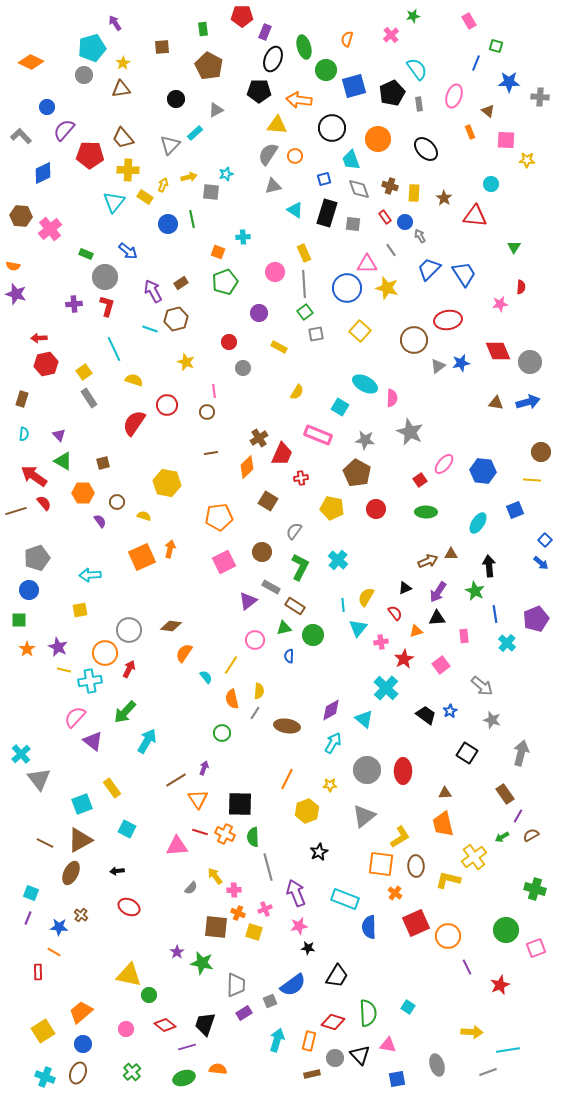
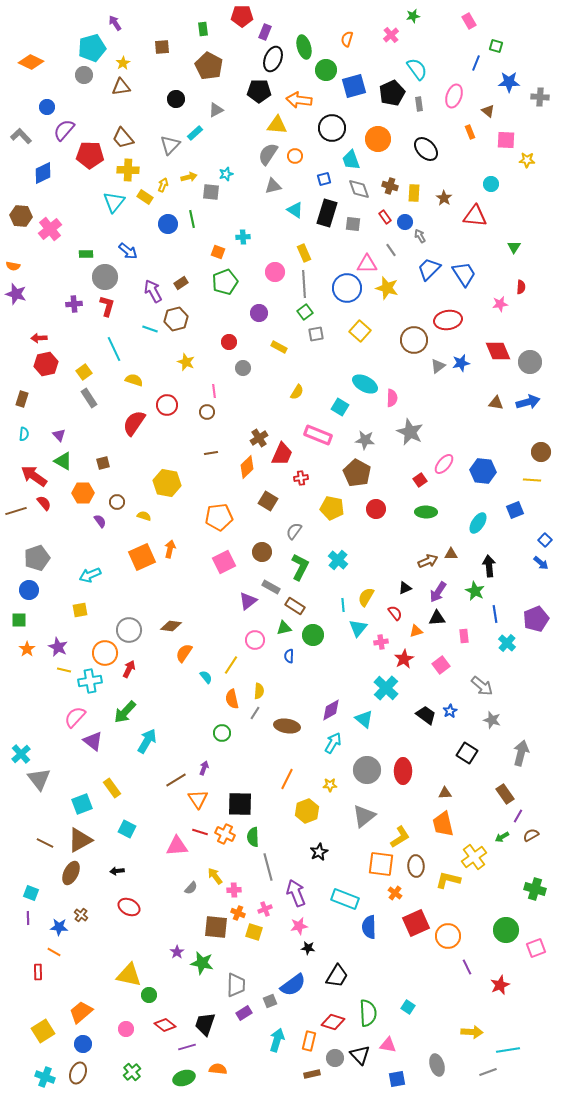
brown triangle at (121, 89): moved 2 px up
green rectangle at (86, 254): rotated 24 degrees counterclockwise
cyan arrow at (90, 575): rotated 20 degrees counterclockwise
purple line at (28, 918): rotated 24 degrees counterclockwise
